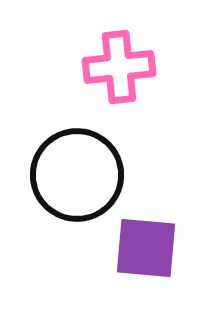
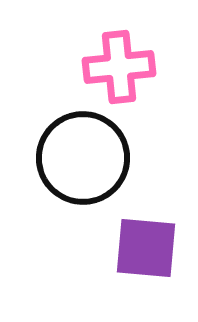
black circle: moved 6 px right, 17 px up
